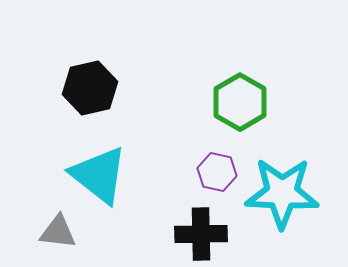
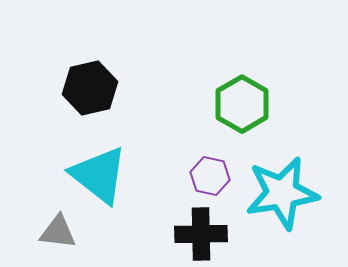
green hexagon: moved 2 px right, 2 px down
purple hexagon: moved 7 px left, 4 px down
cyan star: rotated 12 degrees counterclockwise
